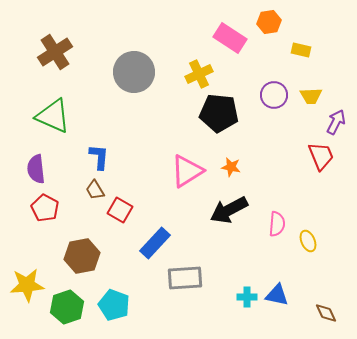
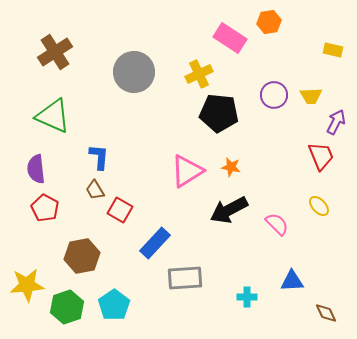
yellow rectangle: moved 32 px right
pink semicircle: rotated 50 degrees counterclockwise
yellow ellipse: moved 11 px right, 35 px up; rotated 20 degrees counterclockwise
blue triangle: moved 15 px right, 14 px up; rotated 15 degrees counterclockwise
cyan pentagon: rotated 16 degrees clockwise
